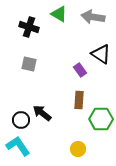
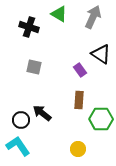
gray arrow: rotated 105 degrees clockwise
gray square: moved 5 px right, 3 px down
